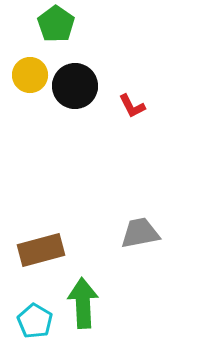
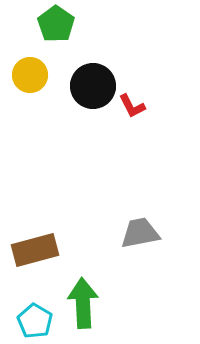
black circle: moved 18 px right
brown rectangle: moved 6 px left
